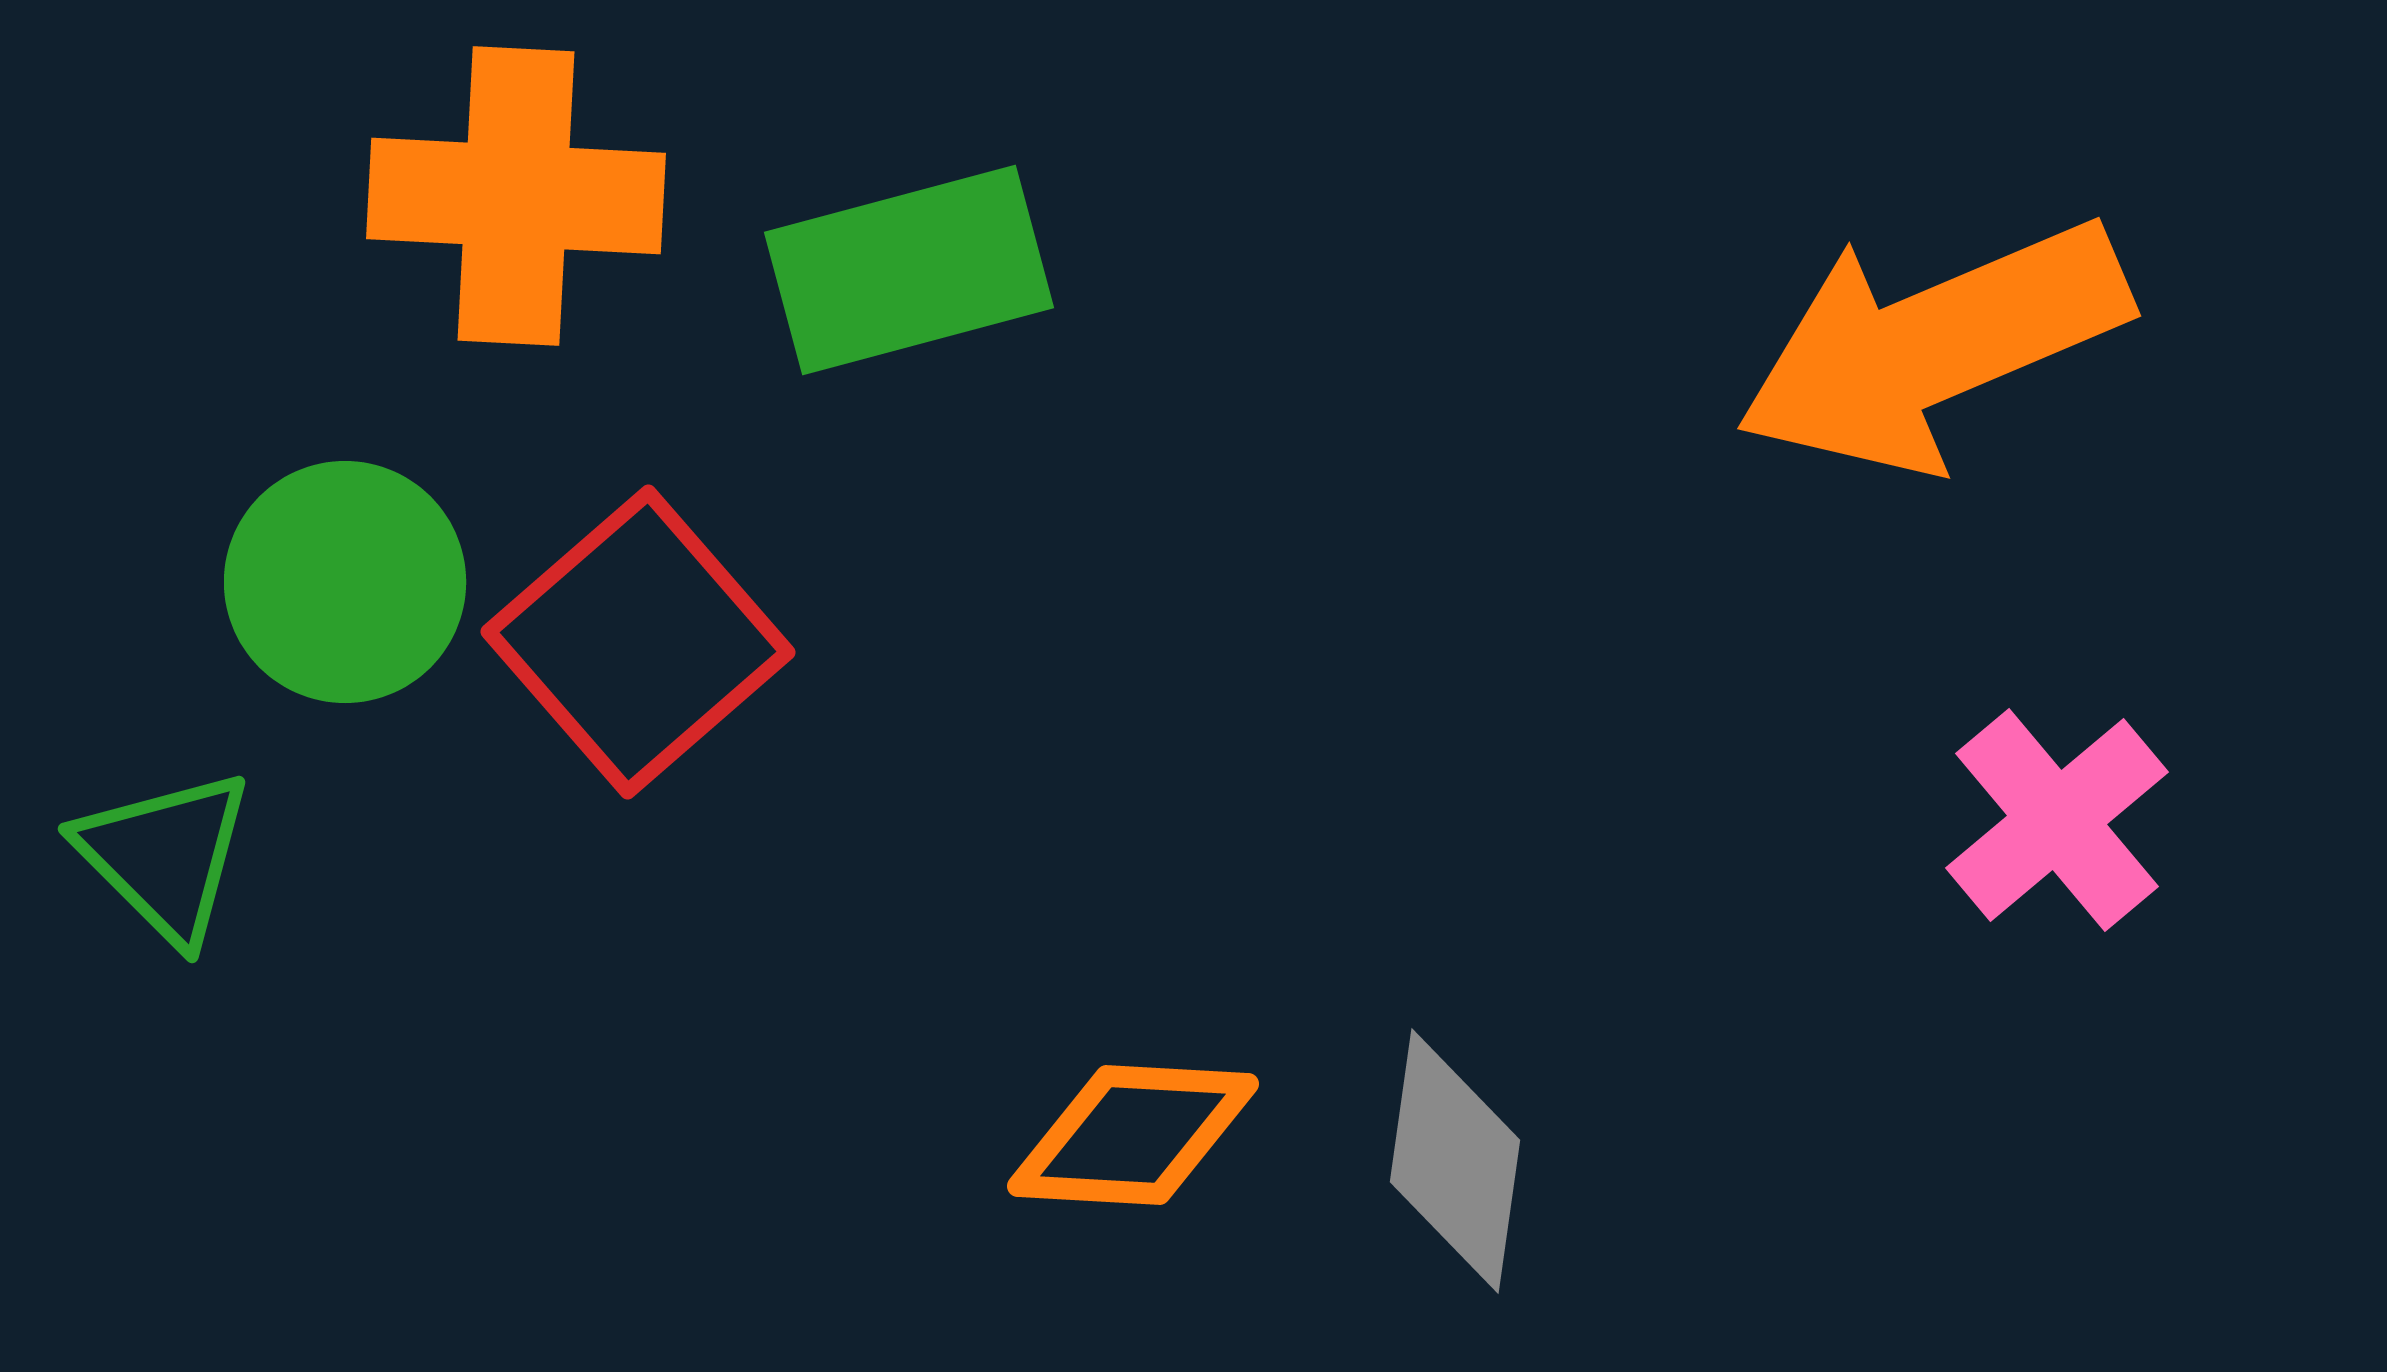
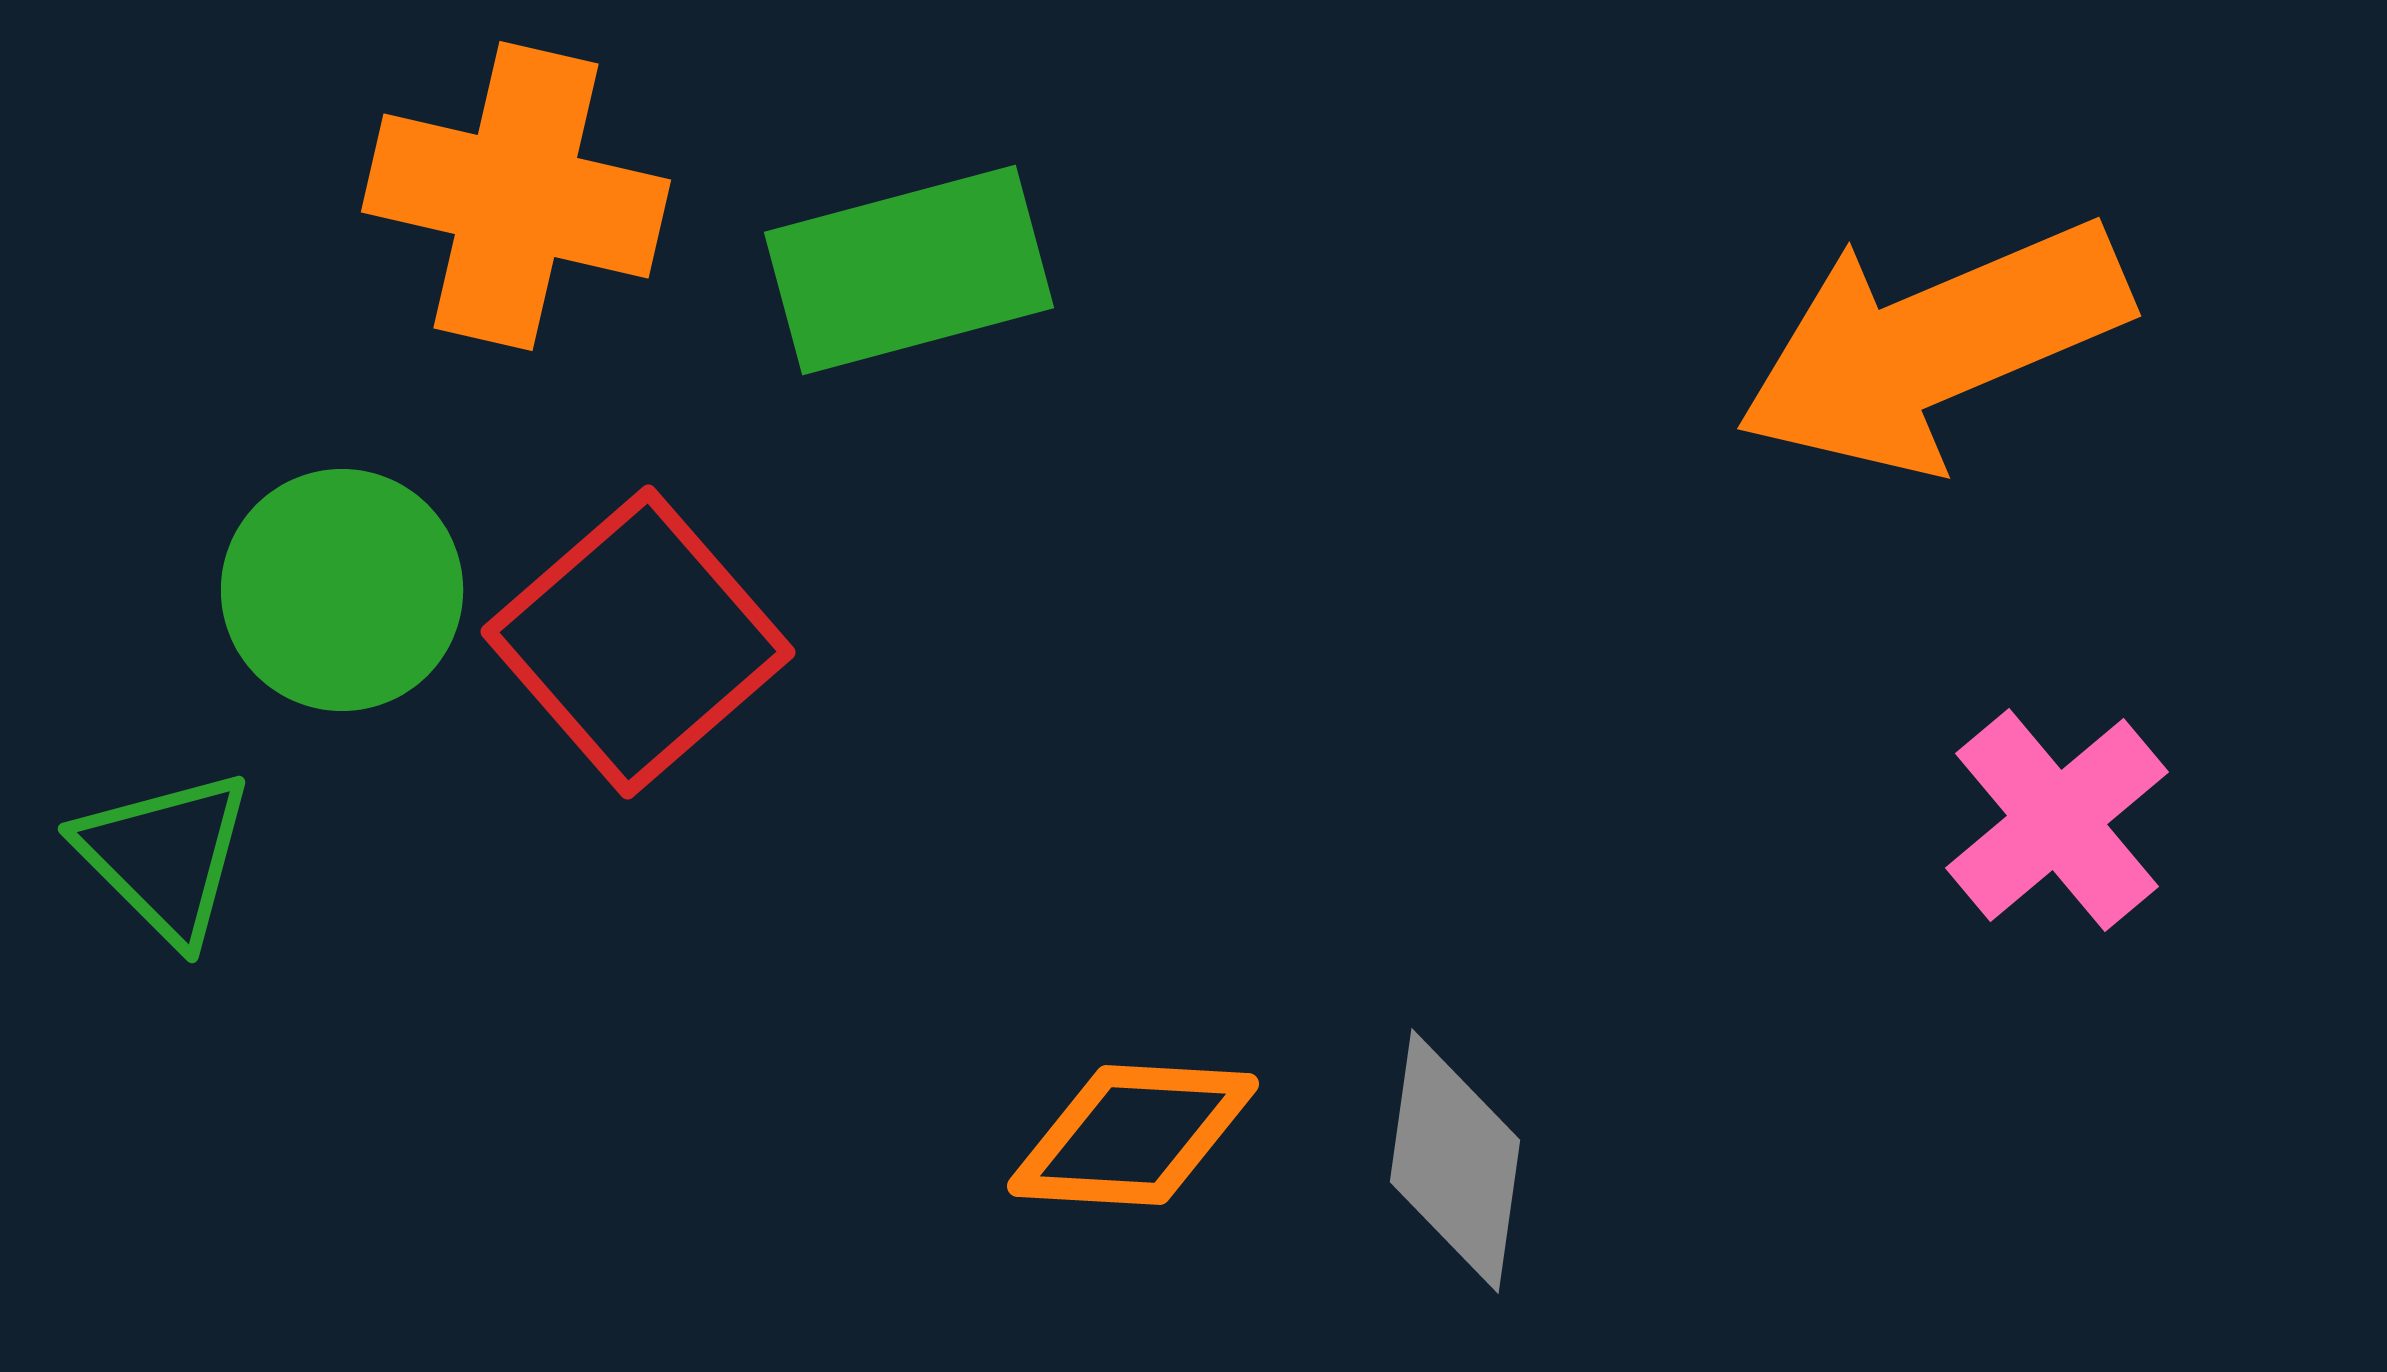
orange cross: rotated 10 degrees clockwise
green circle: moved 3 px left, 8 px down
